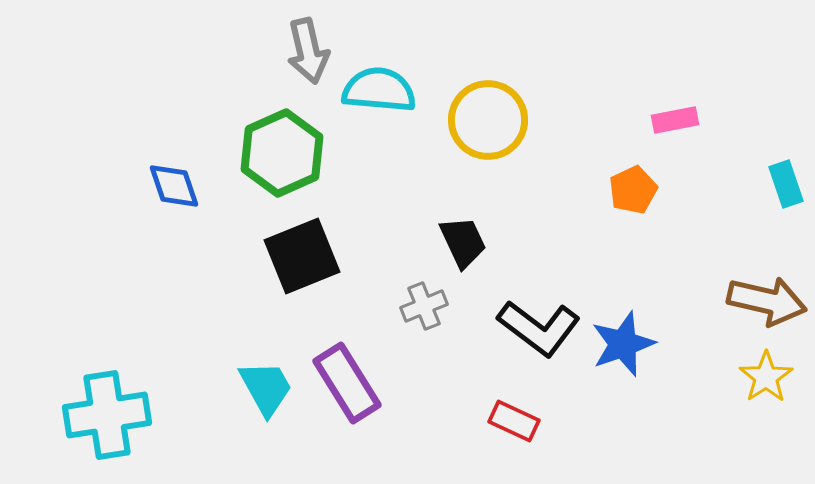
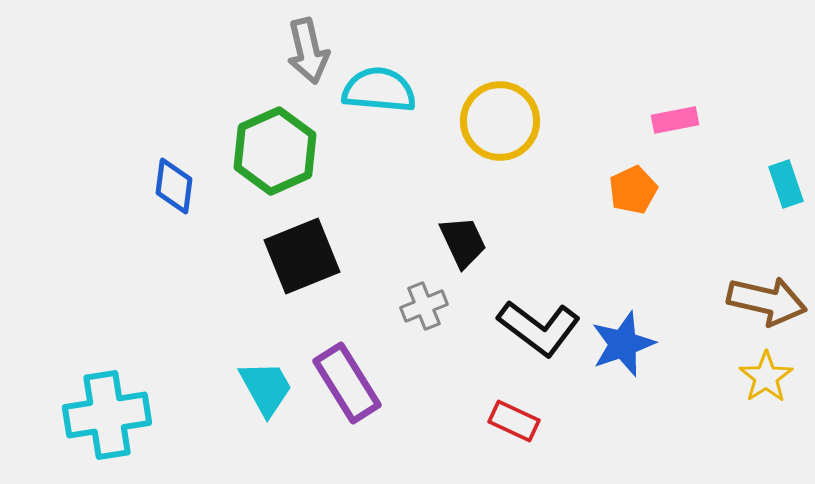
yellow circle: moved 12 px right, 1 px down
green hexagon: moved 7 px left, 2 px up
blue diamond: rotated 26 degrees clockwise
